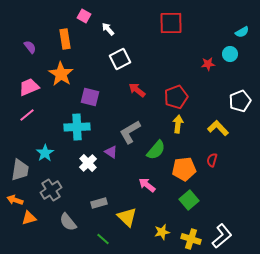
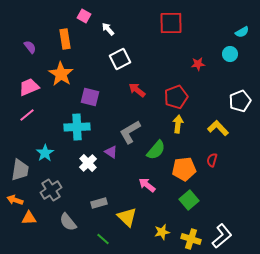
red star: moved 10 px left
orange triangle: rotated 14 degrees clockwise
